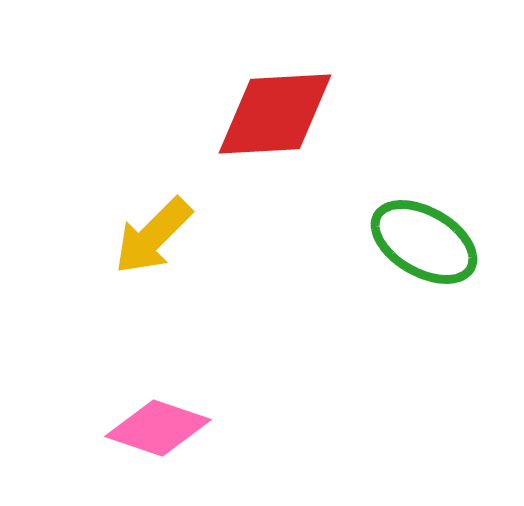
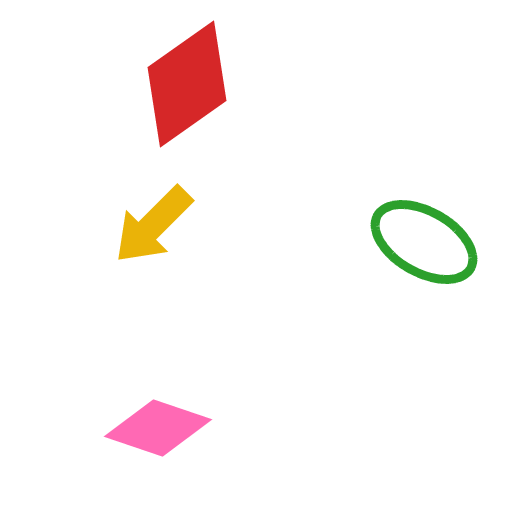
red diamond: moved 88 px left, 30 px up; rotated 32 degrees counterclockwise
yellow arrow: moved 11 px up
